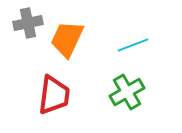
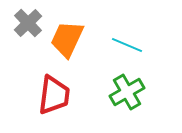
gray cross: rotated 32 degrees counterclockwise
cyan line: moved 6 px left; rotated 44 degrees clockwise
